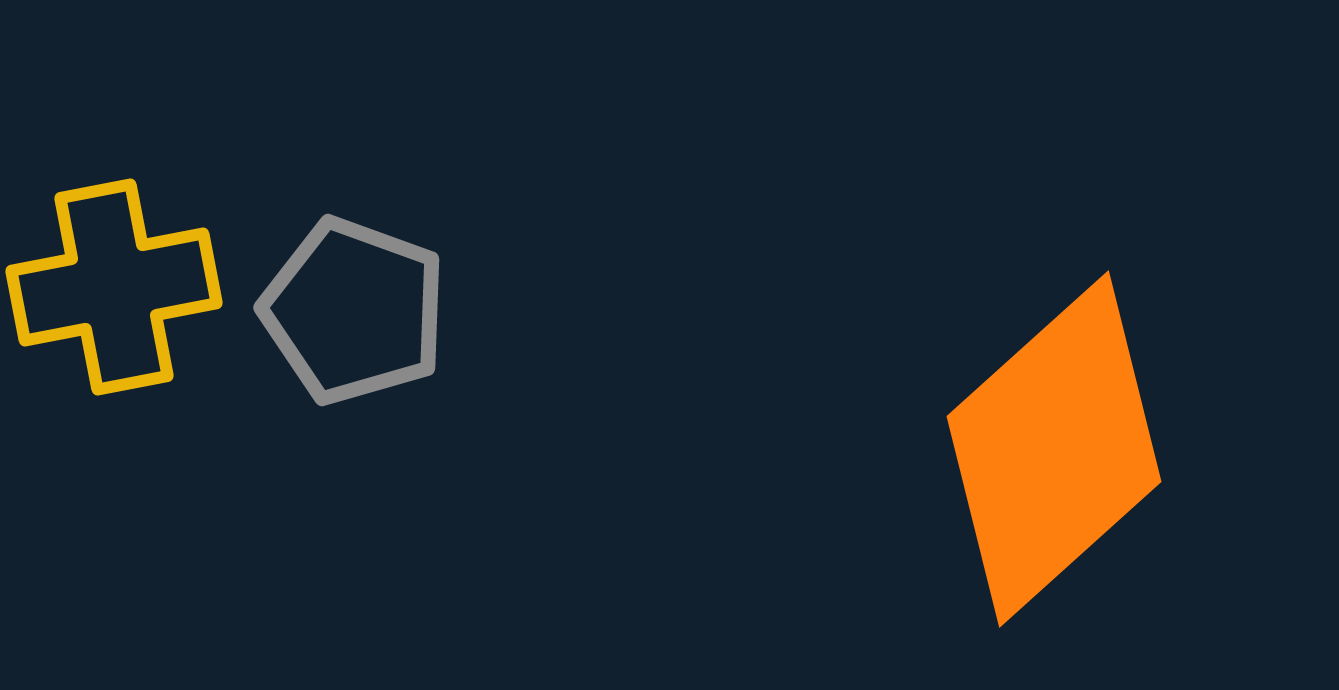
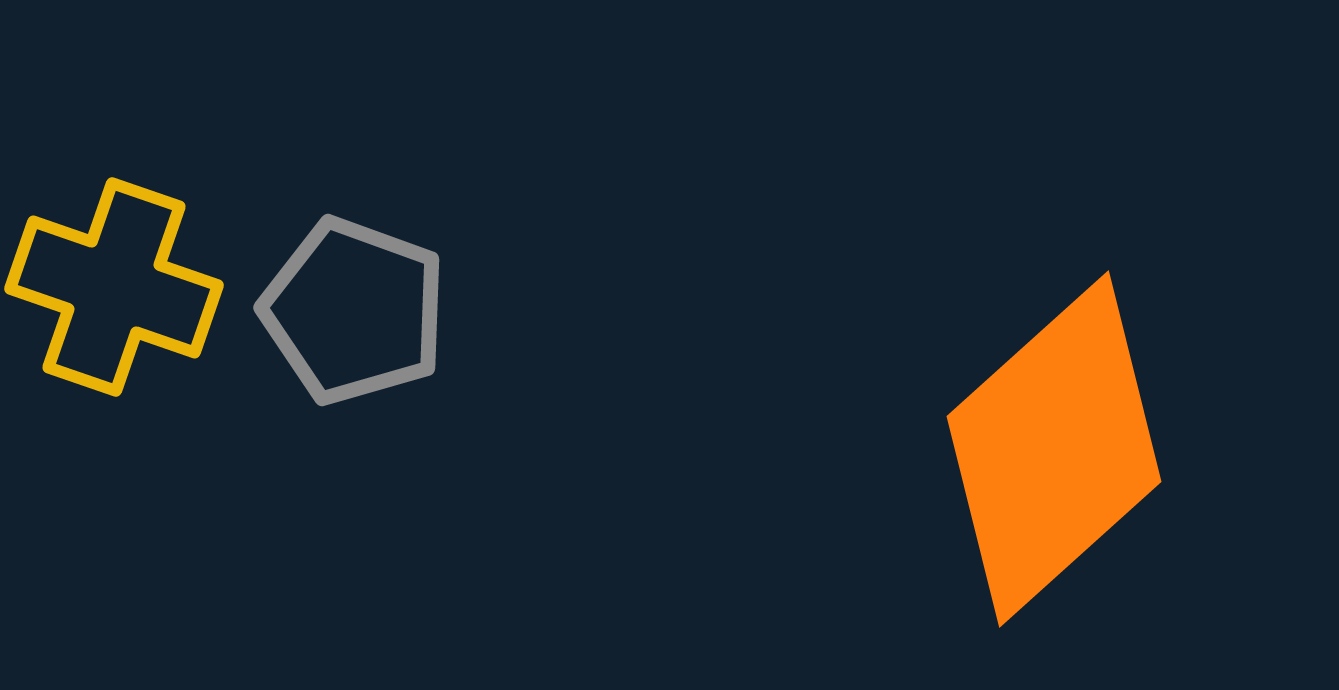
yellow cross: rotated 30 degrees clockwise
